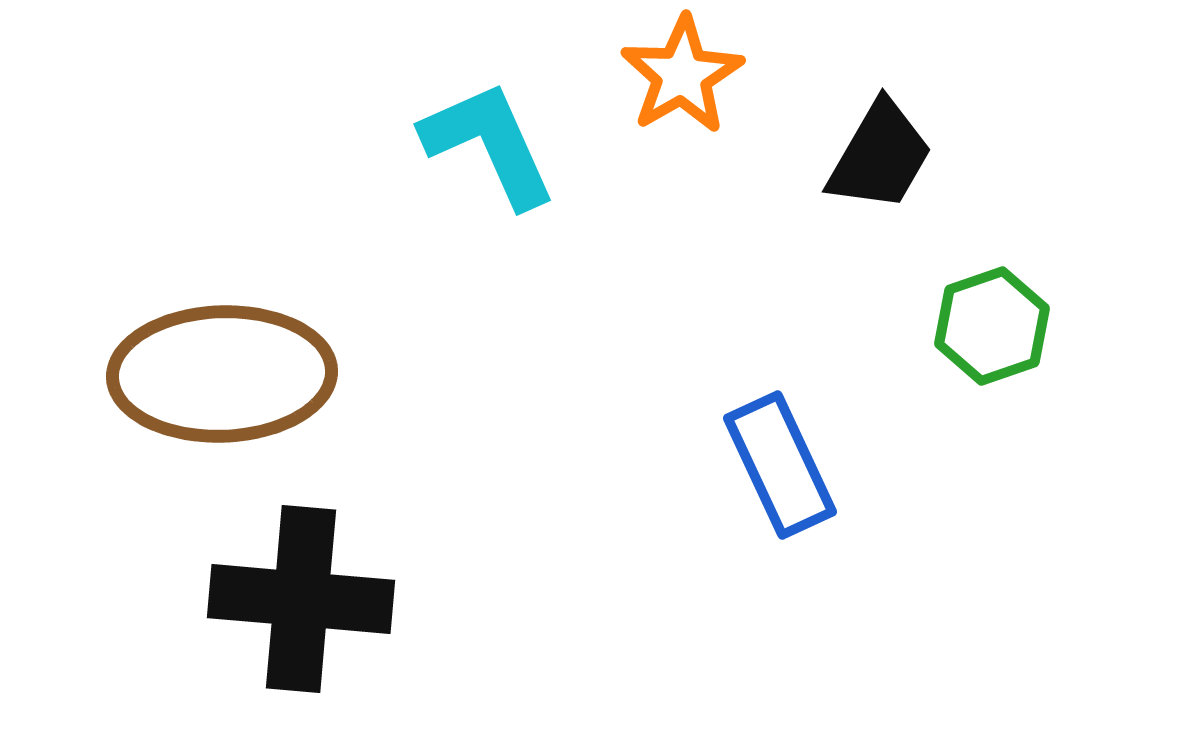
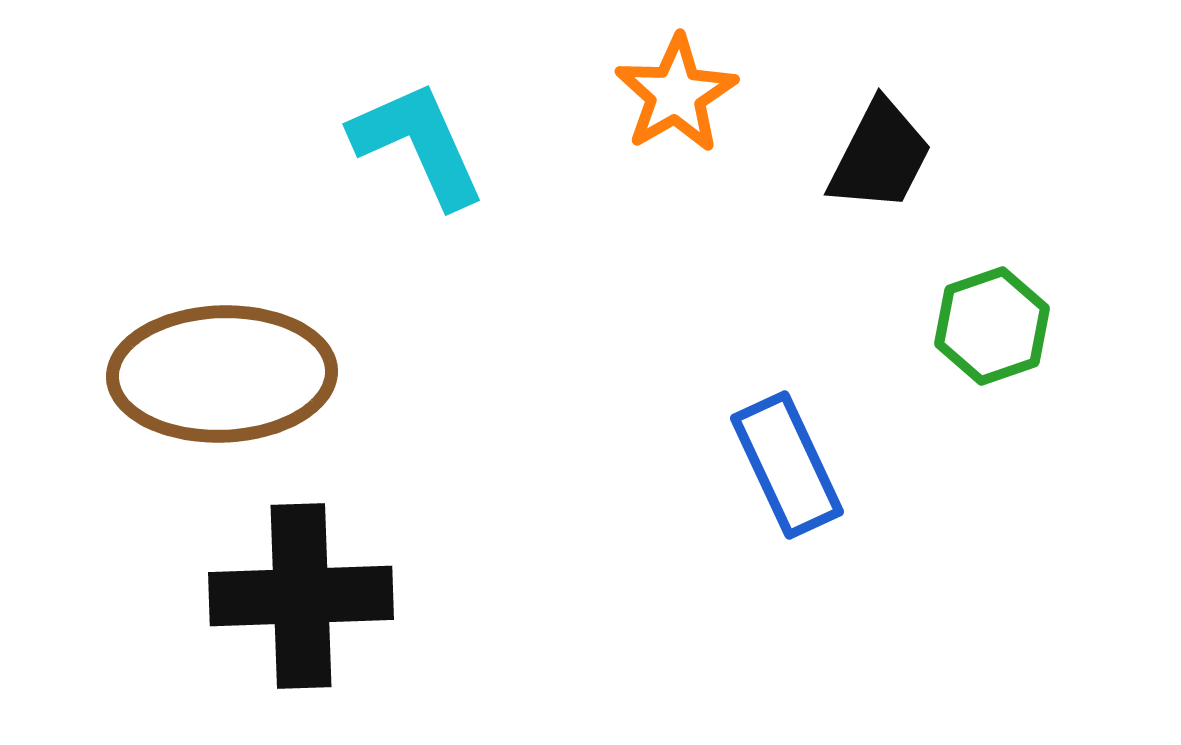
orange star: moved 6 px left, 19 px down
cyan L-shape: moved 71 px left
black trapezoid: rotated 3 degrees counterclockwise
blue rectangle: moved 7 px right
black cross: moved 3 px up; rotated 7 degrees counterclockwise
